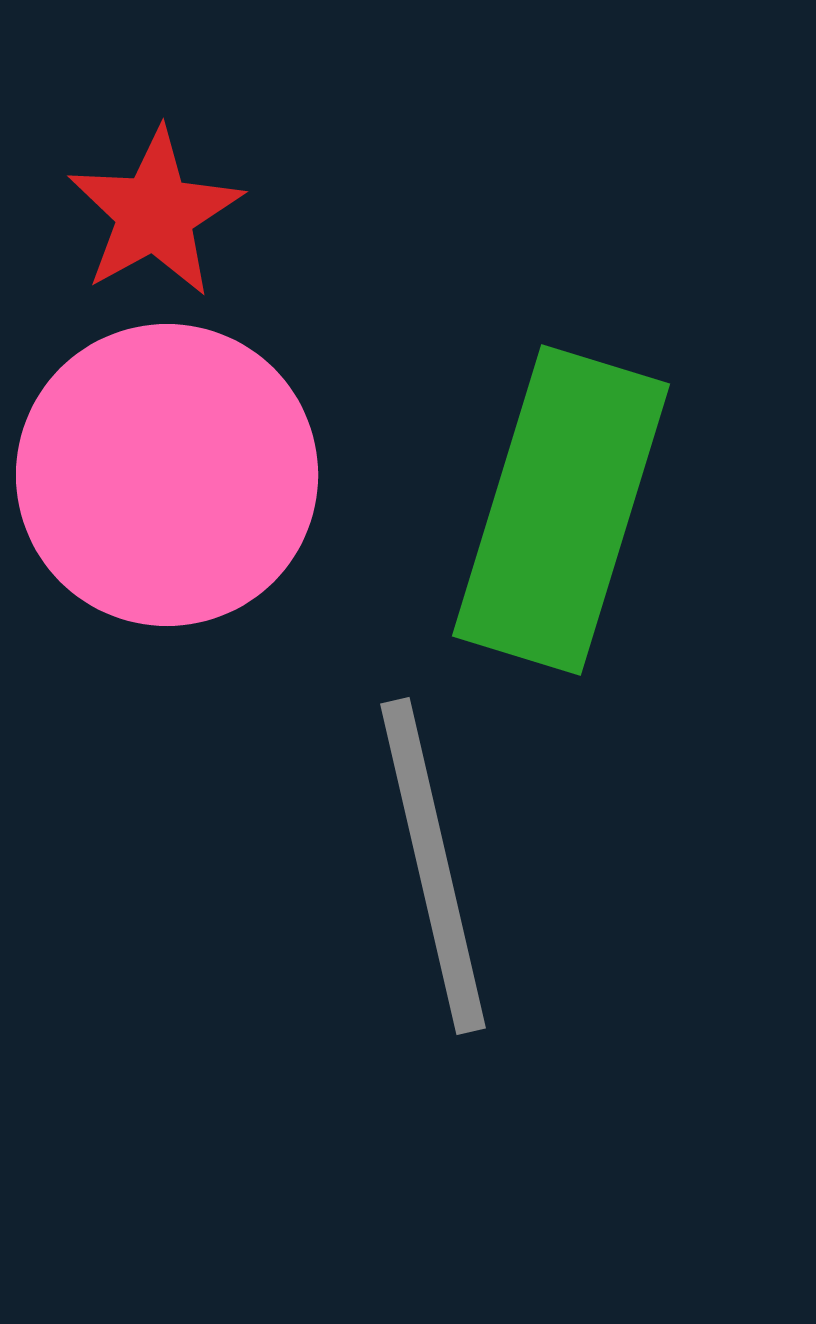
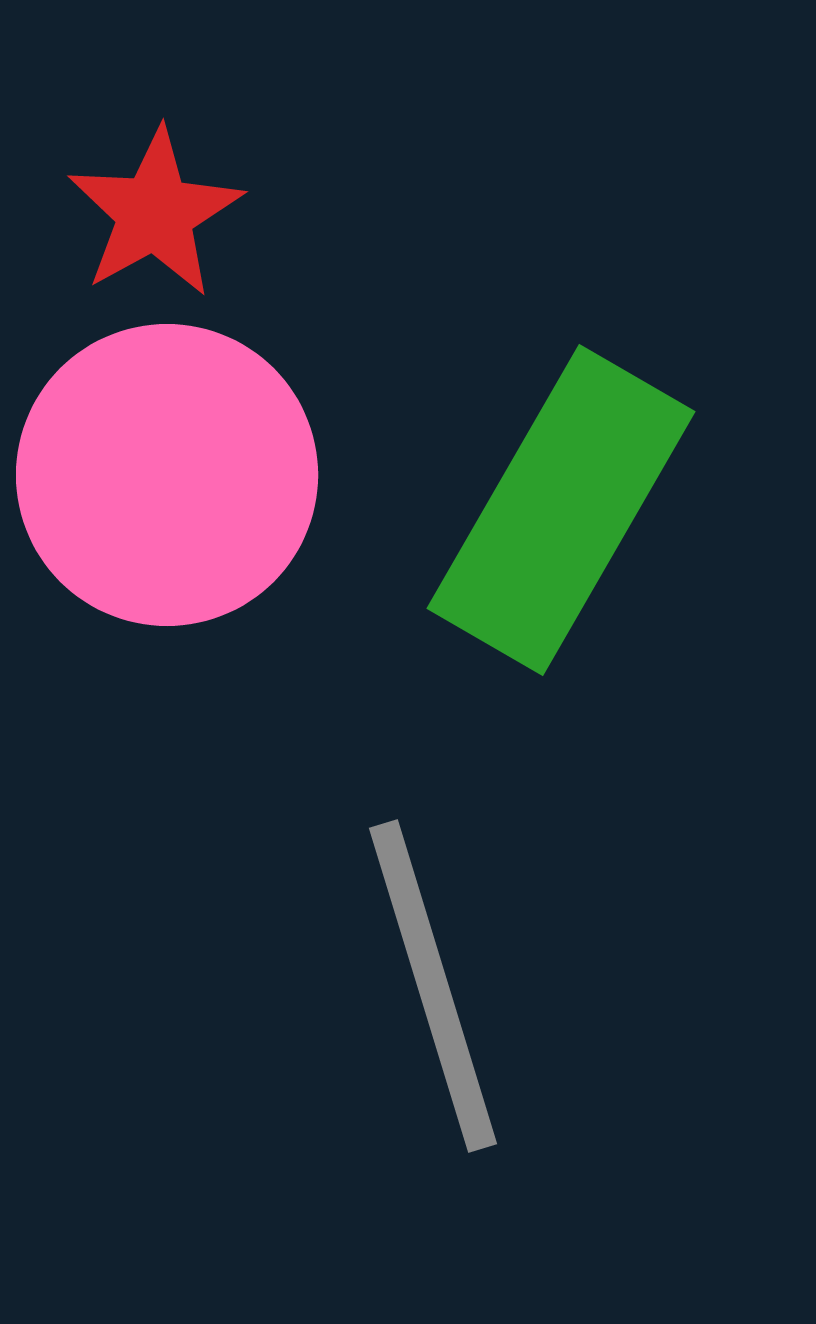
green rectangle: rotated 13 degrees clockwise
gray line: moved 120 px down; rotated 4 degrees counterclockwise
